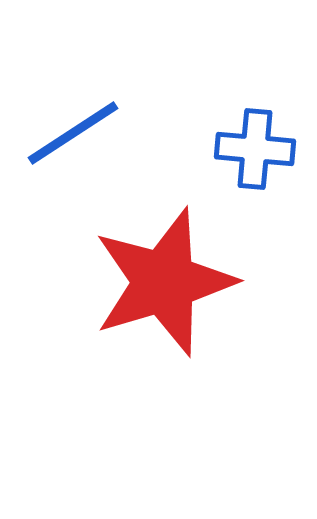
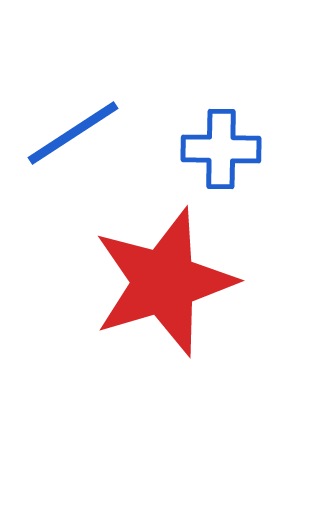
blue cross: moved 34 px left; rotated 4 degrees counterclockwise
